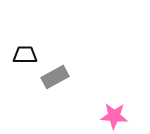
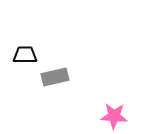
gray rectangle: rotated 16 degrees clockwise
